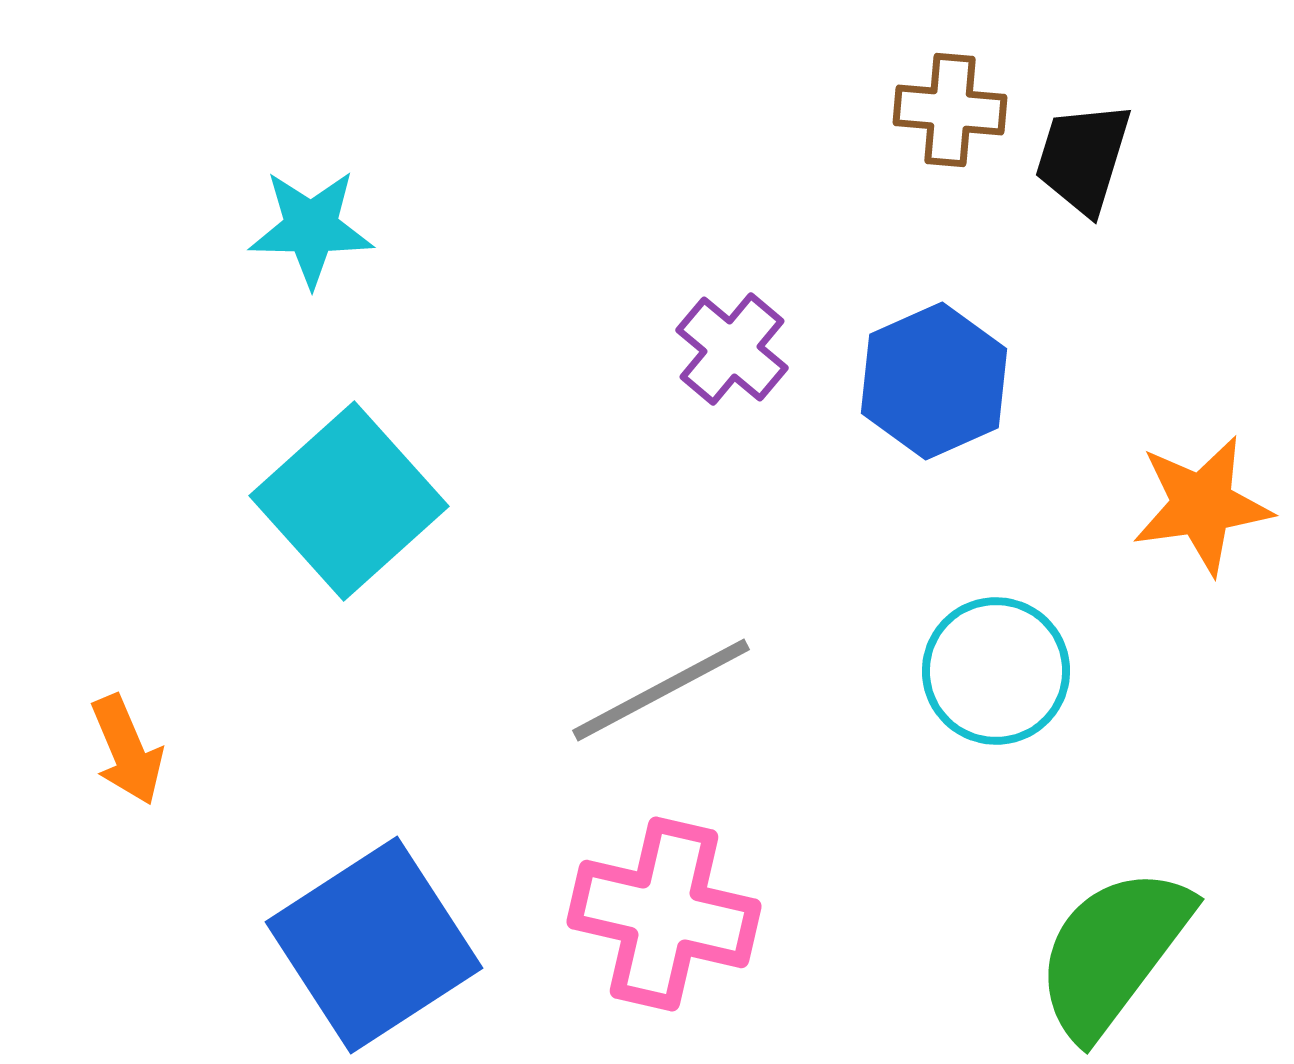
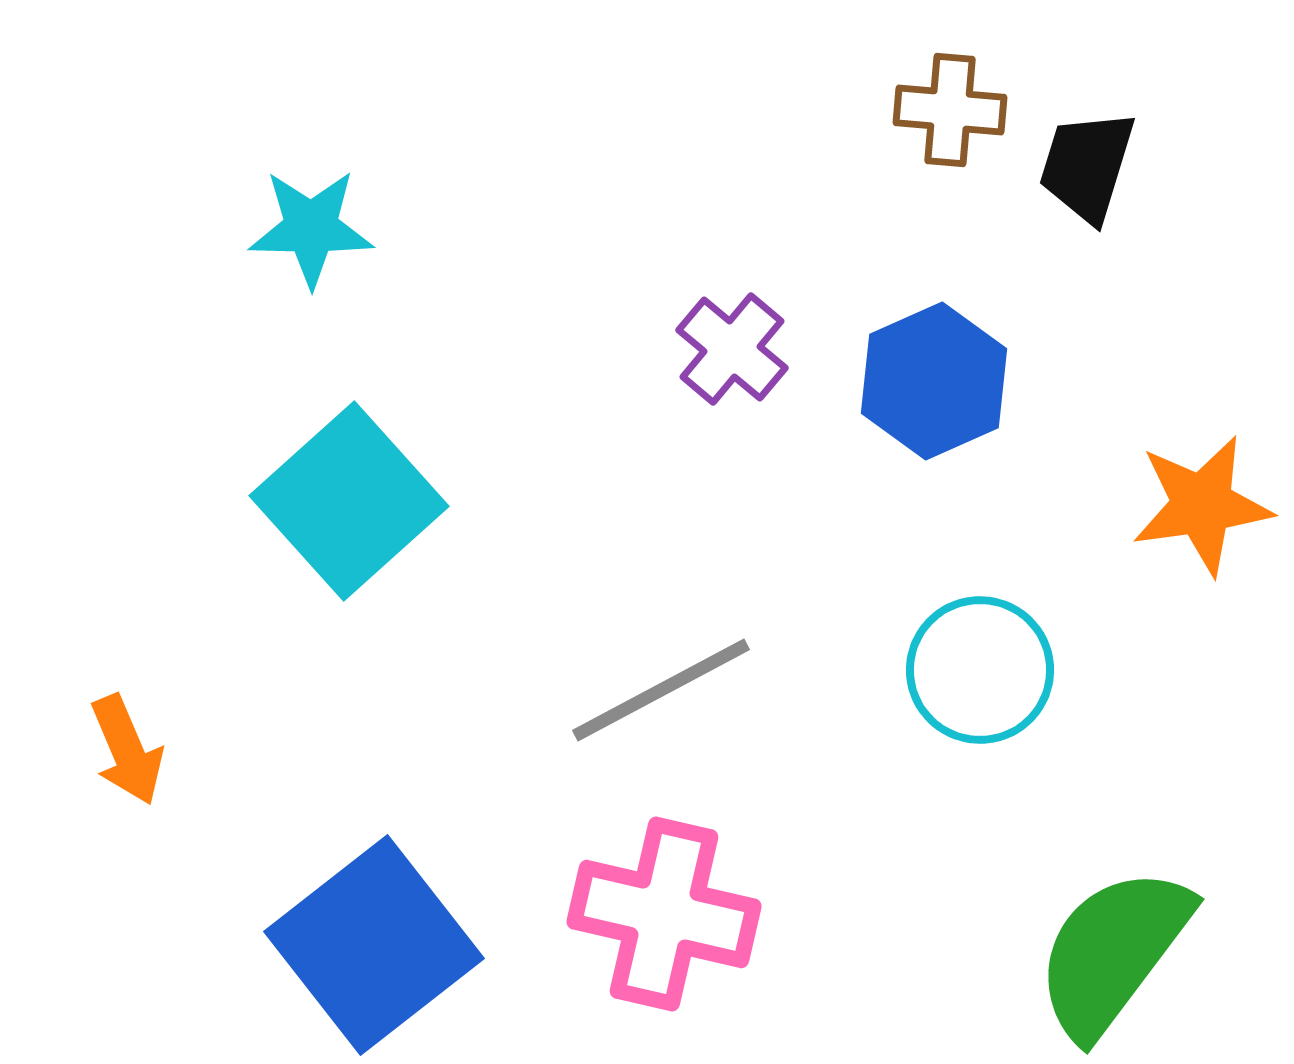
black trapezoid: moved 4 px right, 8 px down
cyan circle: moved 16 px left, 1 px up
blue square: rotated 5 degrees counterclockwise
